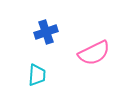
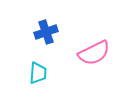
cyan trapezoid: moved 1 px right, 2 px up
